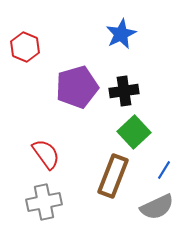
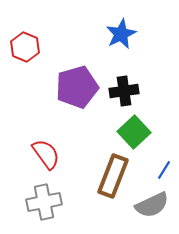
gray semicircle: moved 5 px left, 2 px up
